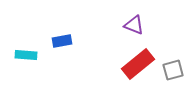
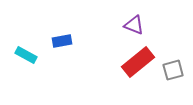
cyan rectangle: rotated 25 degrees clockwise
red rectangle: moved 2 px up
